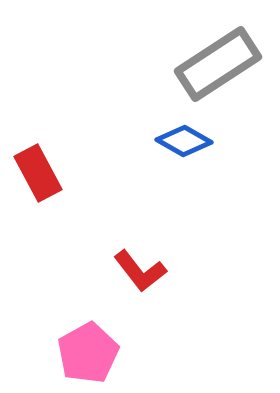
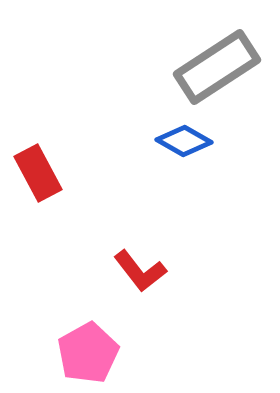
gray rectangle: moved 1 px left, 3 px down
